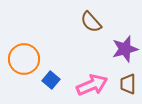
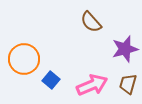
brown trapezoid: rotated 15 degrees clockwise
